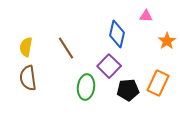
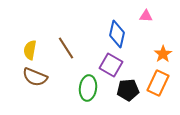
orange star: moved 4 px left, 13 px down
yellow semicircle: moved 4 px right, 3 px down
purple square: moved 2 px right, 1 px up; rotated 15 degrees counterclockwise
brown semicircle: moved 7 px right, 1 px up; rotated 60 degrees counterclockwise
green ellipse: moved 2 px right, 1 px down
